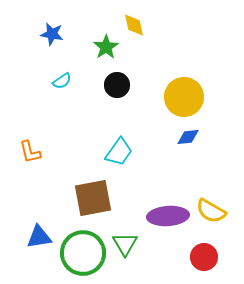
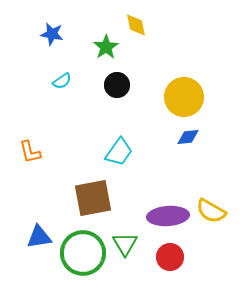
yellow diamond: moved 2 px right
red circle: moved 34 px left
